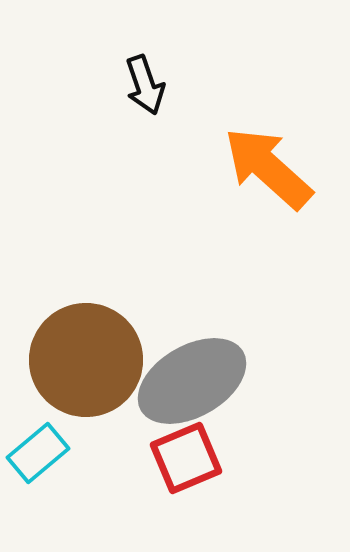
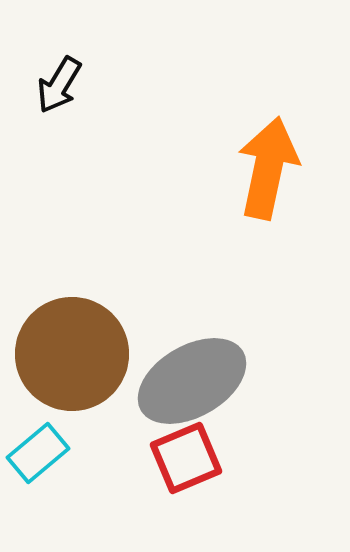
black arrow: moved 86 px left; rotated 50 degrees clockwise
orange arrow: rotated 60 degrees clockwise
brown circle: moved 14 px left, 6 px up
